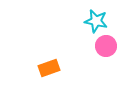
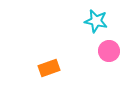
pink circle: moved 3 px right, 5 px down
